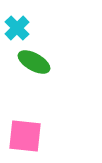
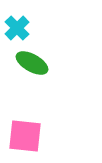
green ellipse: moved 2 px left, 1 px down
